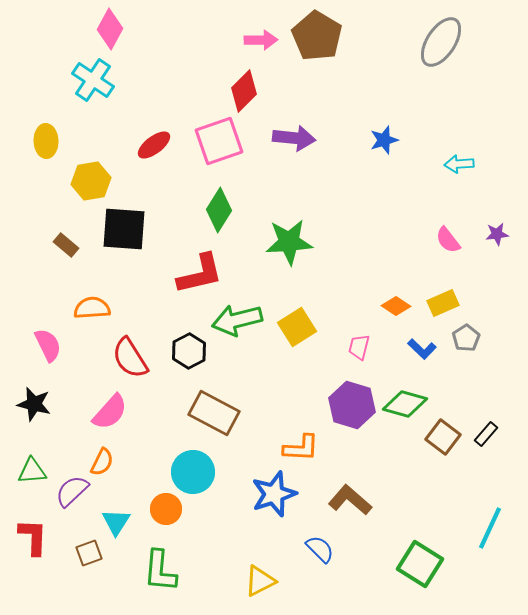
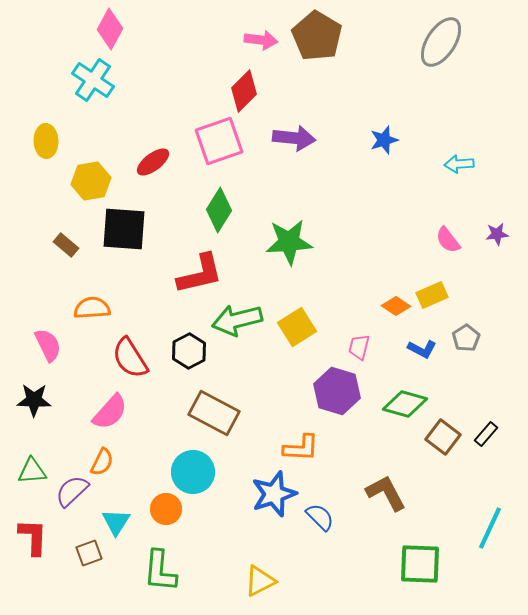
pink arrow at (261, 40): rotated 8 degrees clockwise
red ellipse at (154, 145): moved 1 px left, 17 px down
yellow rectangle at (443, 303): moved 11 px left, 8 px up
blue L-shape at (422, 349): rotated 16 degrees counterclockwise
black star at (34, 404): moved 4 px up; rotated 12 degrees counterclockwise
purple hexagon at (352, 405): moved 15 px left, 14 px up
brown L-shape at (350, 500): moved 36 px right, 7 px up; rotated 21 degrees clockwise
blue semicircle at (320, 549): moved 32 px up
green square at (420, 564): rotated 30 degrees counterclockwise
